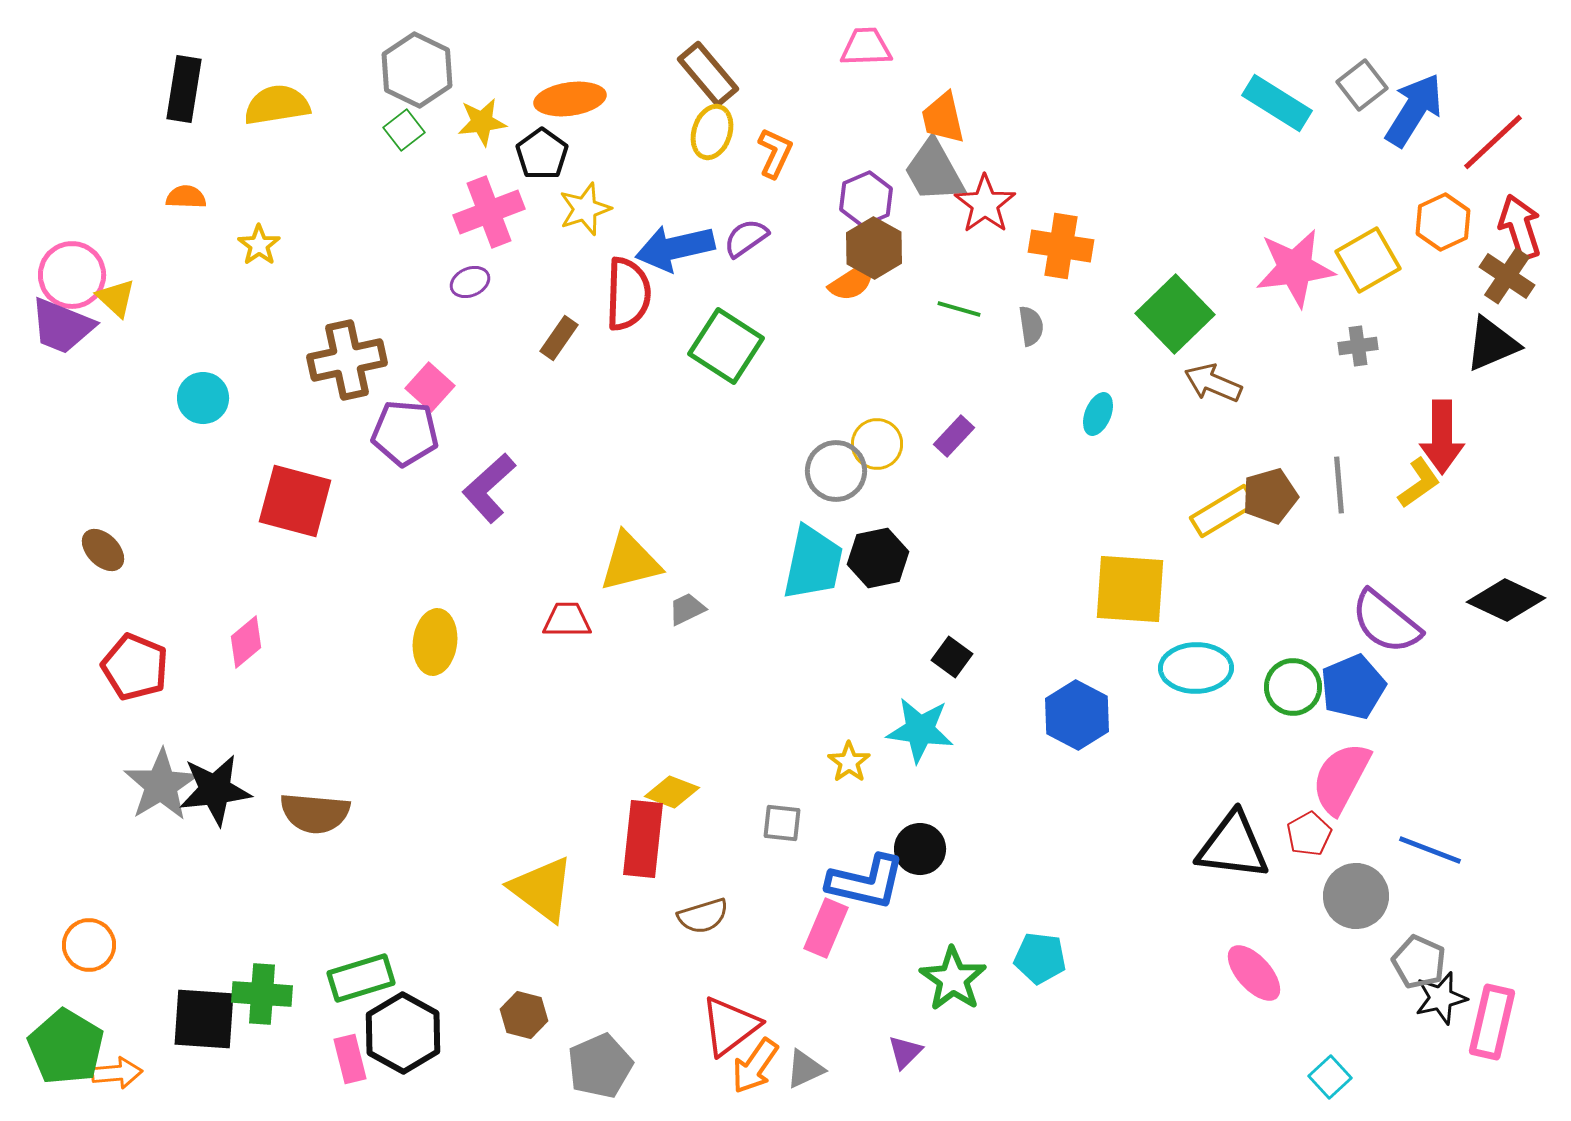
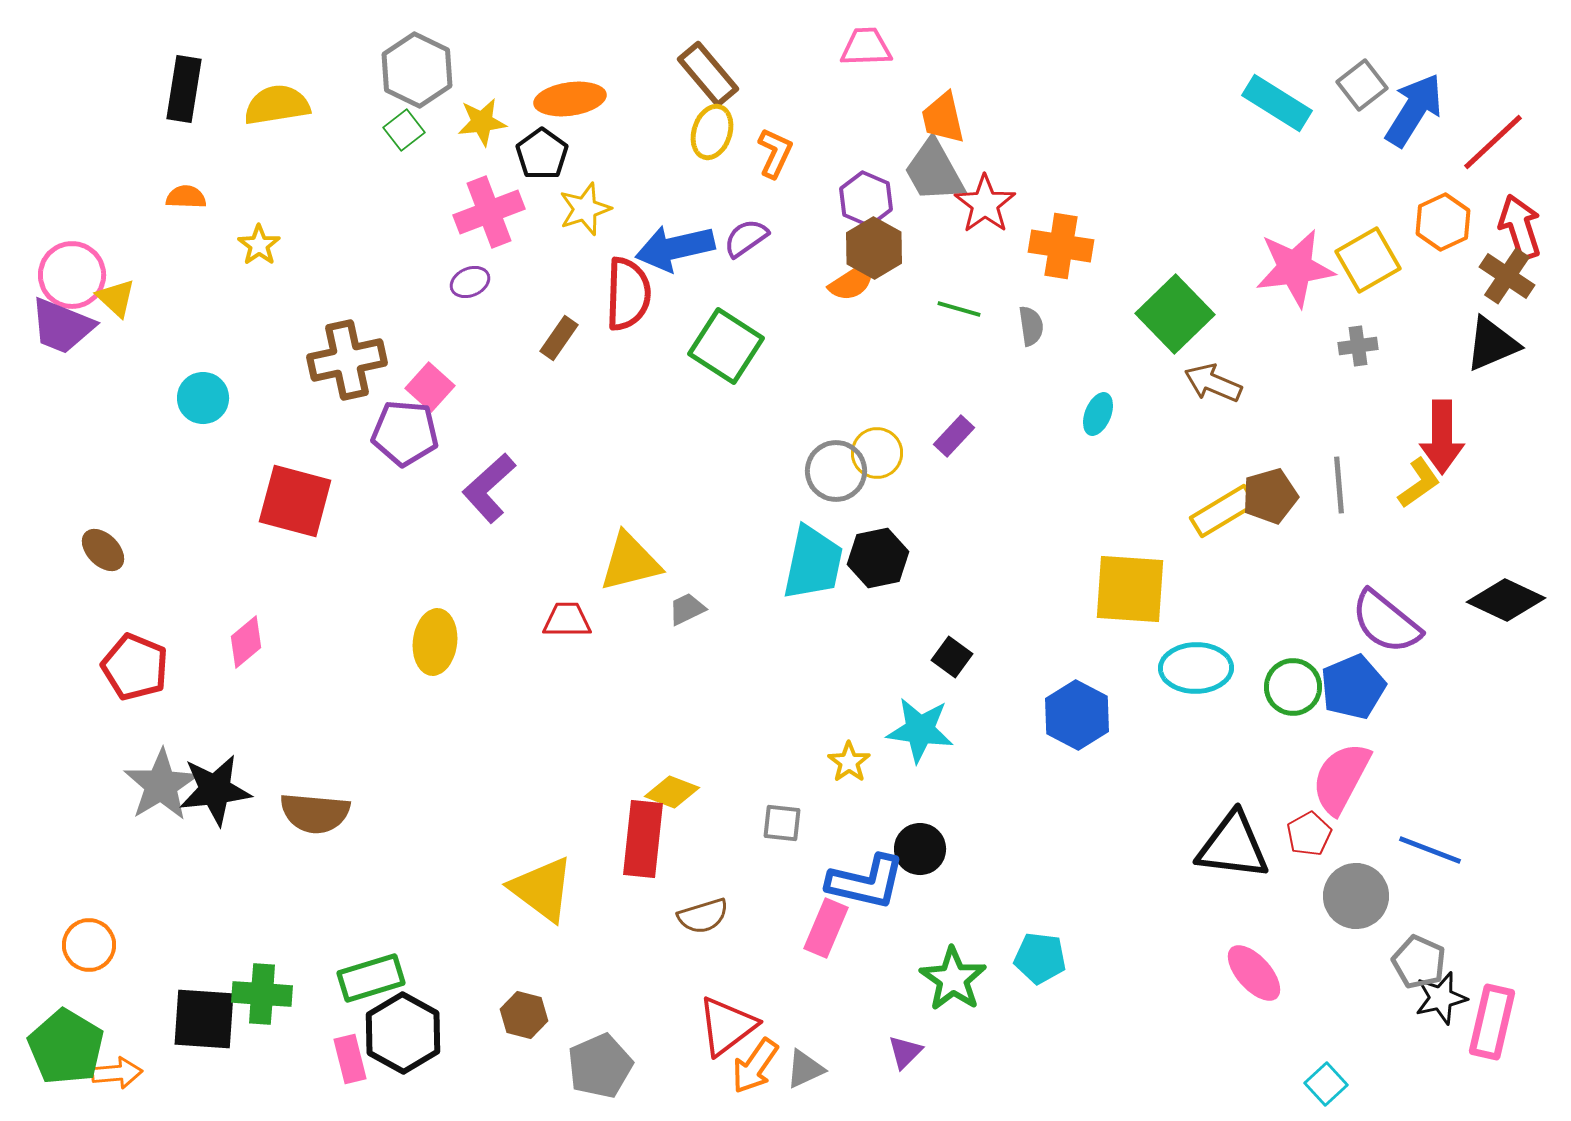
purple hexagon at (866, 199): rotated 14 degrees counterclockwise
yellow circle at (877, 444): moved 9 px down
green rectangle at (361, 978): moved 10 px right
red triangle at (730, 1026): moved 3 px left
cyan square at (1330, 1077): moved 4 px left, 7 px down
